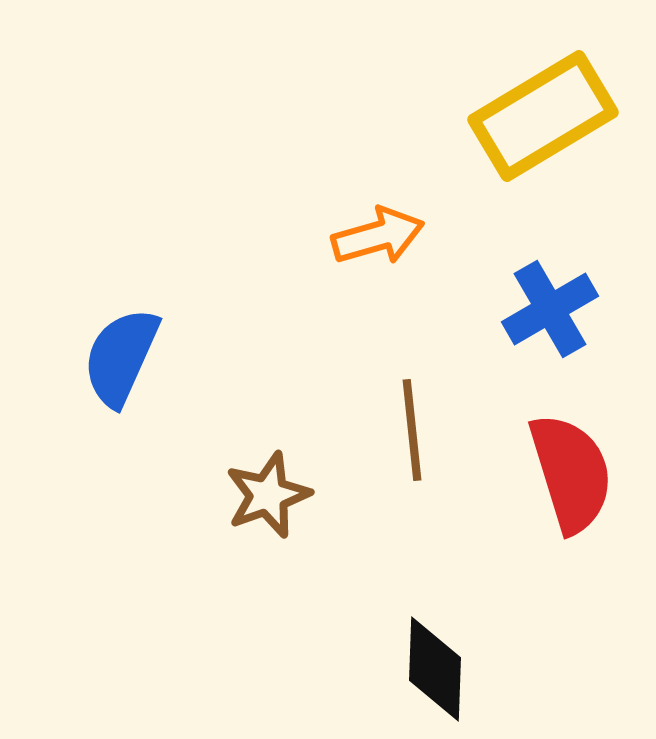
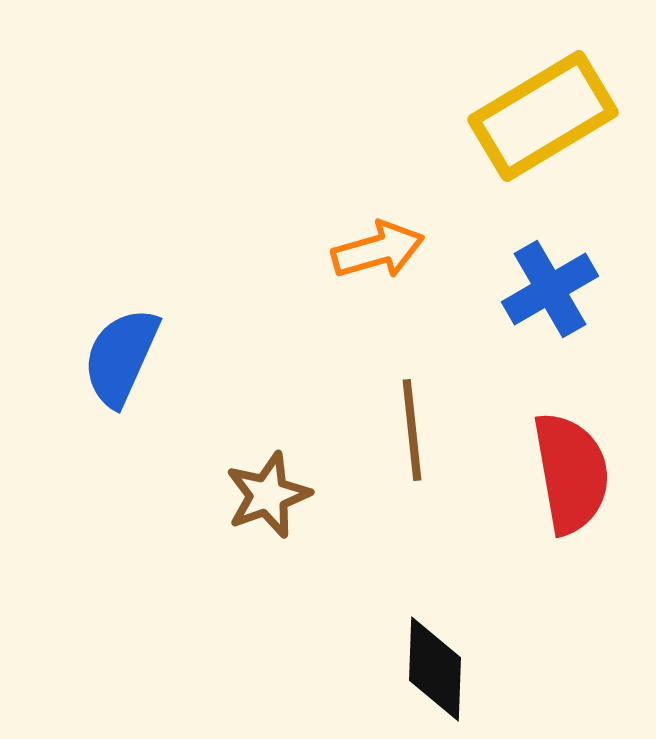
orange arrow: moved 14 px down
blue cross: moved 20 px up
red semicircle: rotated 7 degrees clockwise
